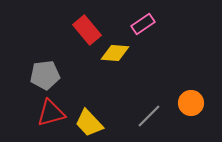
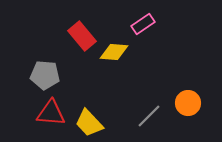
red rectangle: moved 5 px left, 6 px down
yellow diamond: moved 1 px left, 1 px up
gray pentagon: rotated 12 degrees clockwise
orange circle: moved 3 px left
red triangle: rotated 20 degrees clockwise
